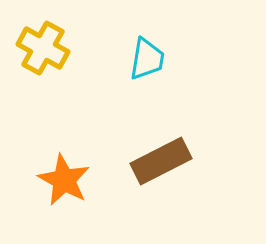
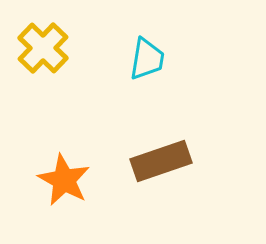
yellow cross: rotated 15 degrees clockwise
brown rectangle: rotated 8 degrees clockwise
